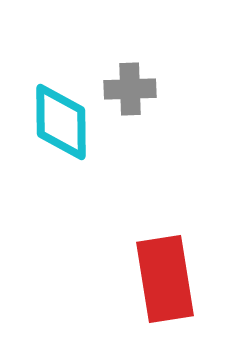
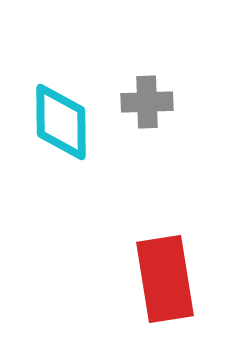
gray cross: moved 17 px right, 13 px down
